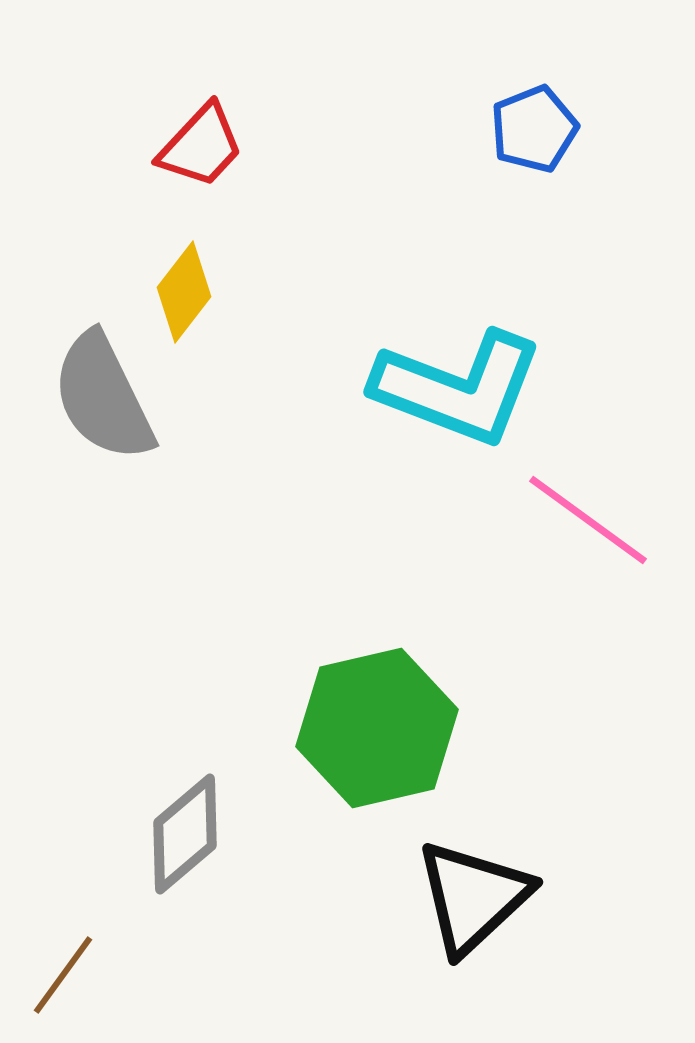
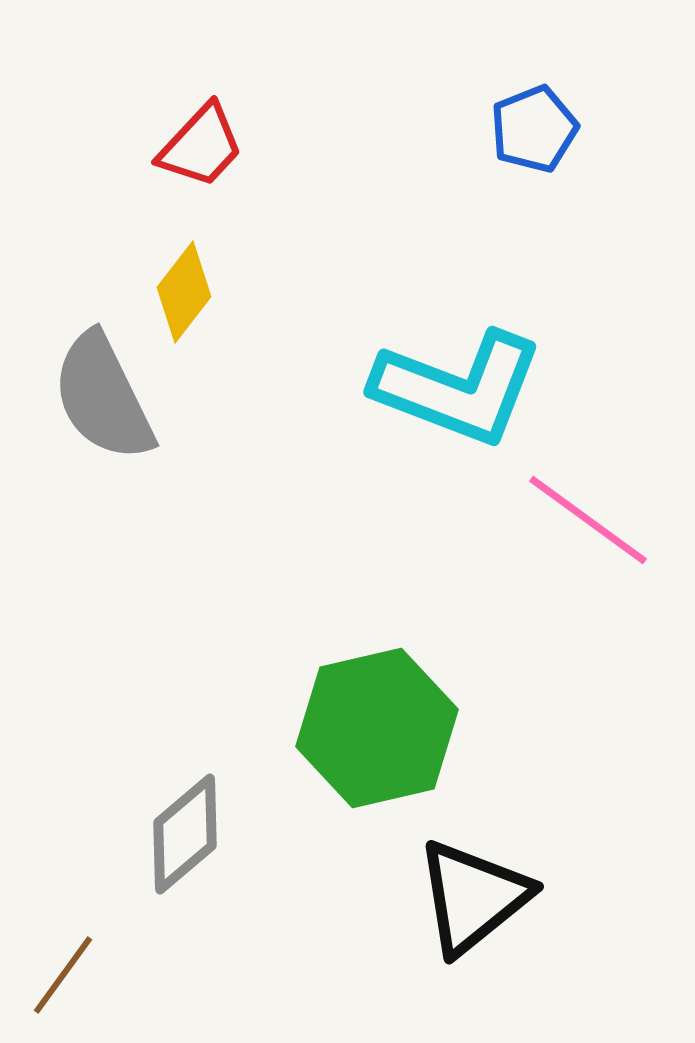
black triangle: rotated 4 degrees clockwise
